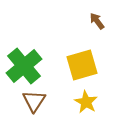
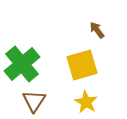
brown arrow: moved 9 px down
green cross: moved 2 px left, 2 px up
